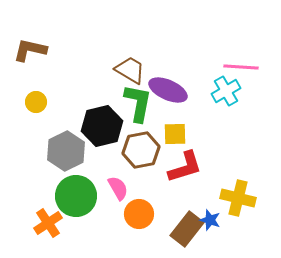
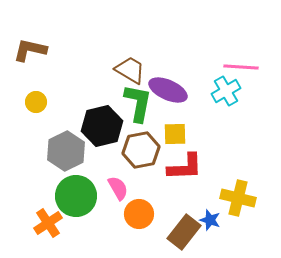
red L-shape: rotated 15 degrees clockwise
brown rectangle: moved 3 px left, 3 px down
